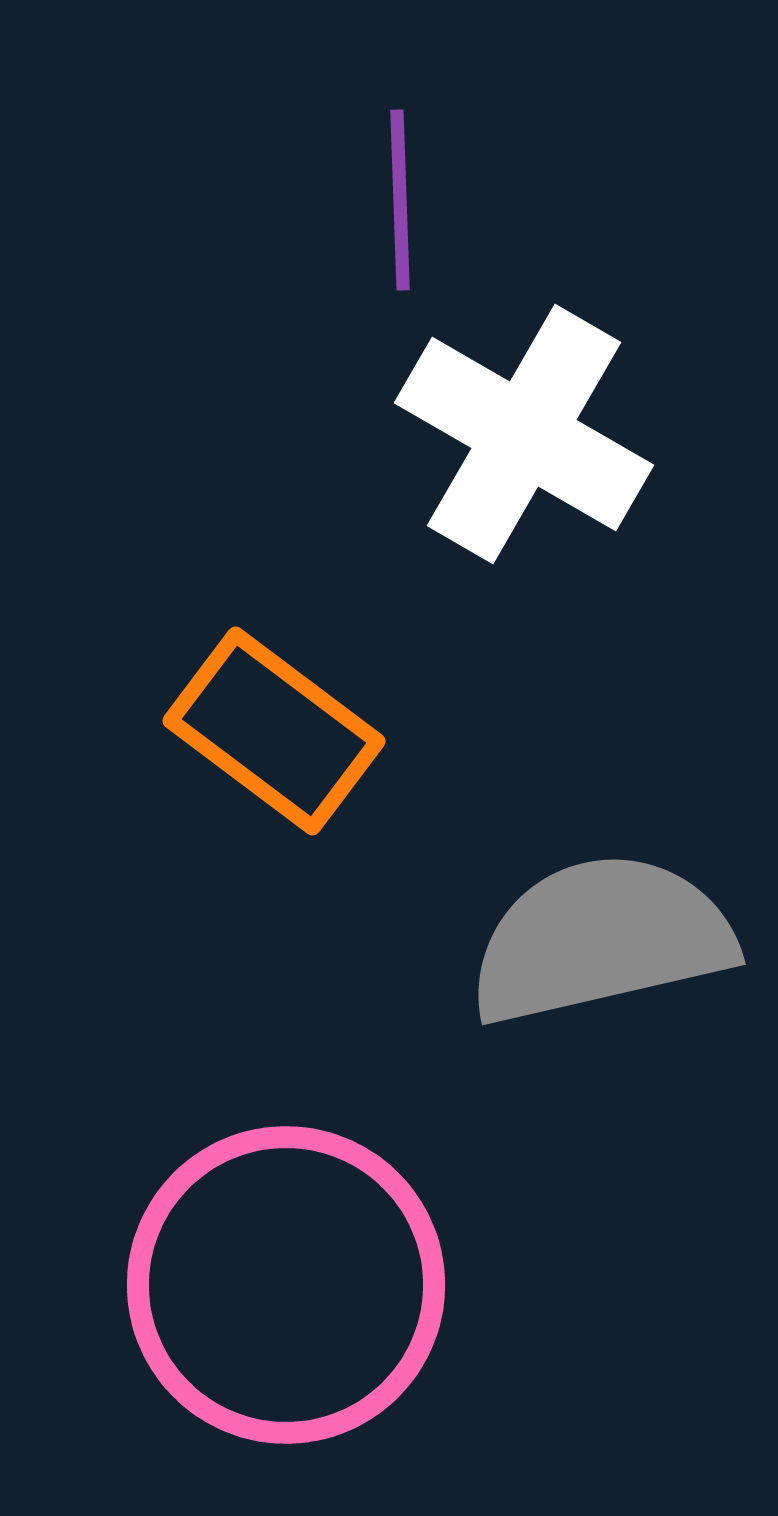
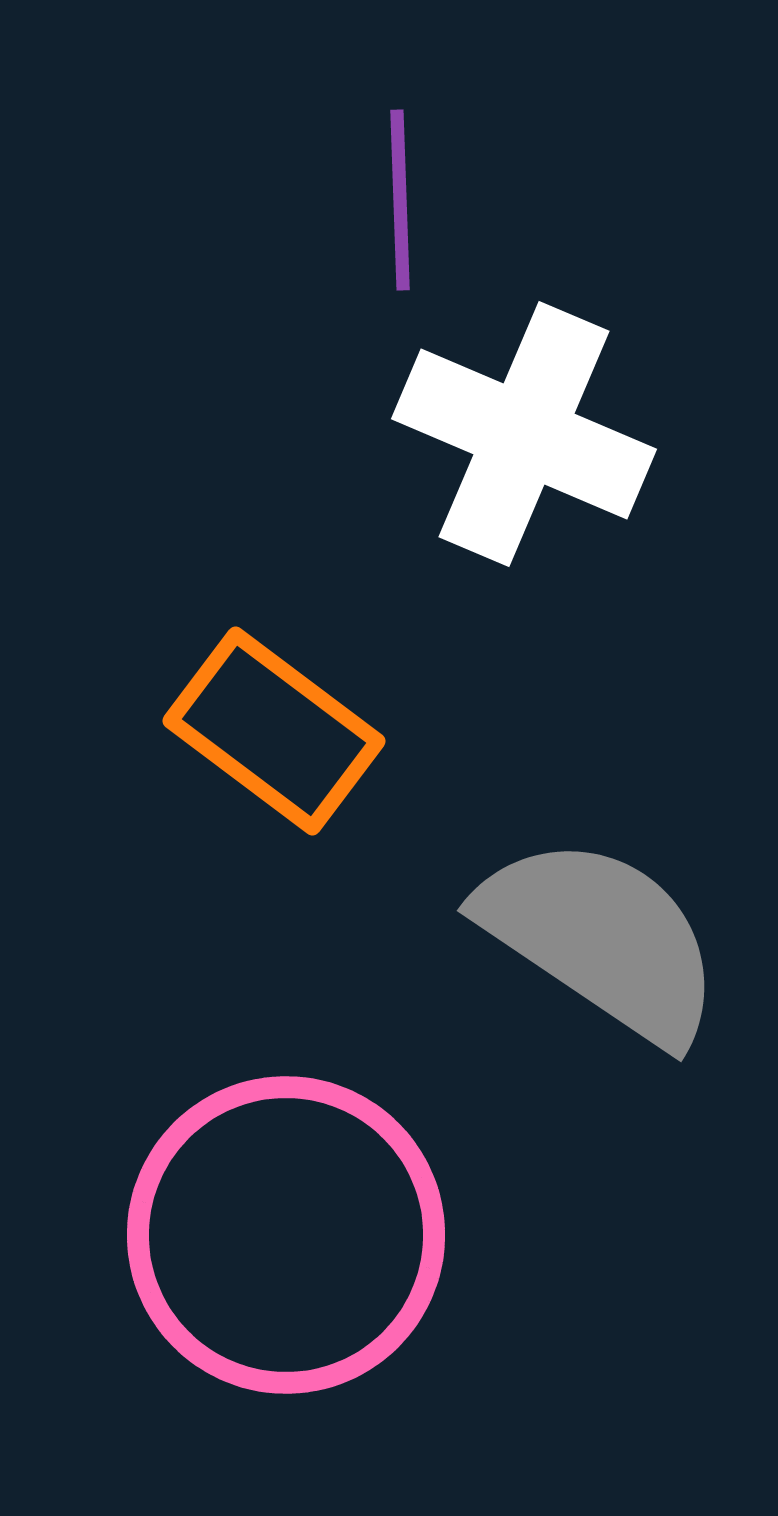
white cross: rotated 7 degrees counterclockwise
gray semicircle: rotated 47 degrees clockwise
pink circle: moved 50 px up
